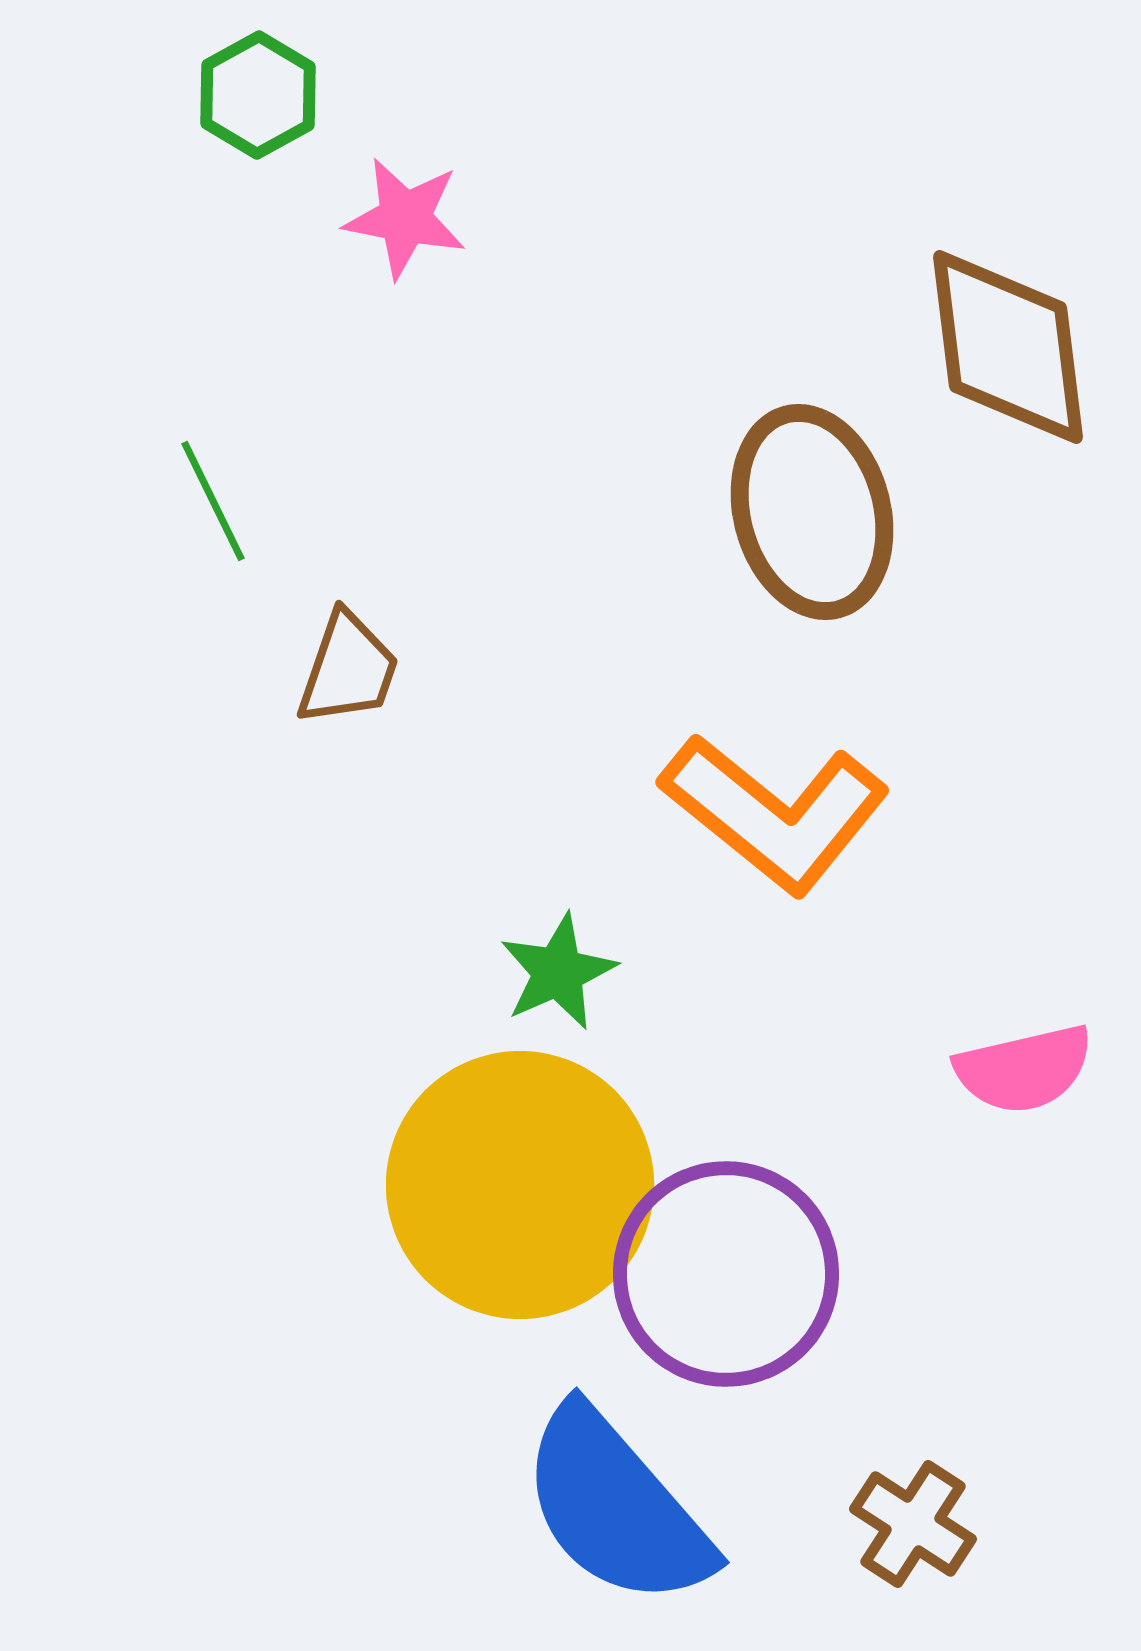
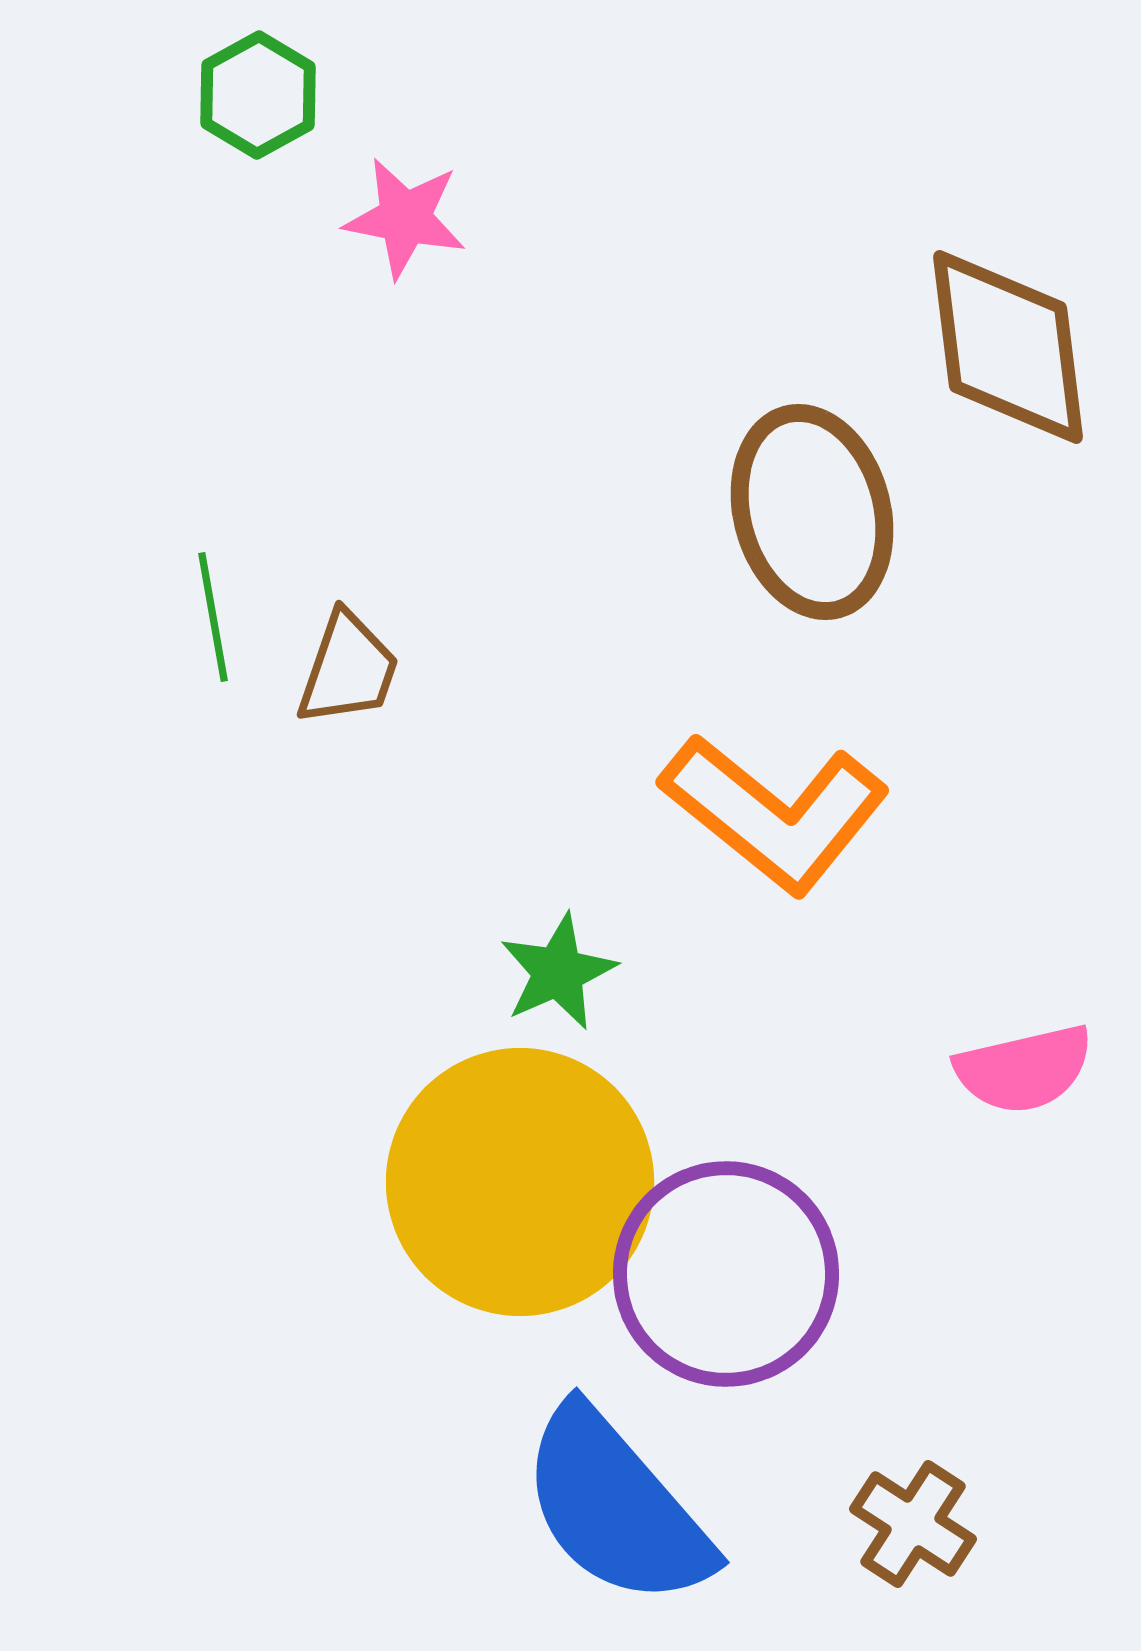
green line: moved 116 px down; rotated 16 degrees clockwise
yellow circle: moved 3 px up
